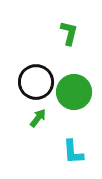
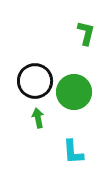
green L-shape: moved 17 px right
black circle: moved 1 px left, 1 px up
green arrow: rotated 48 degrees counterclockwise
